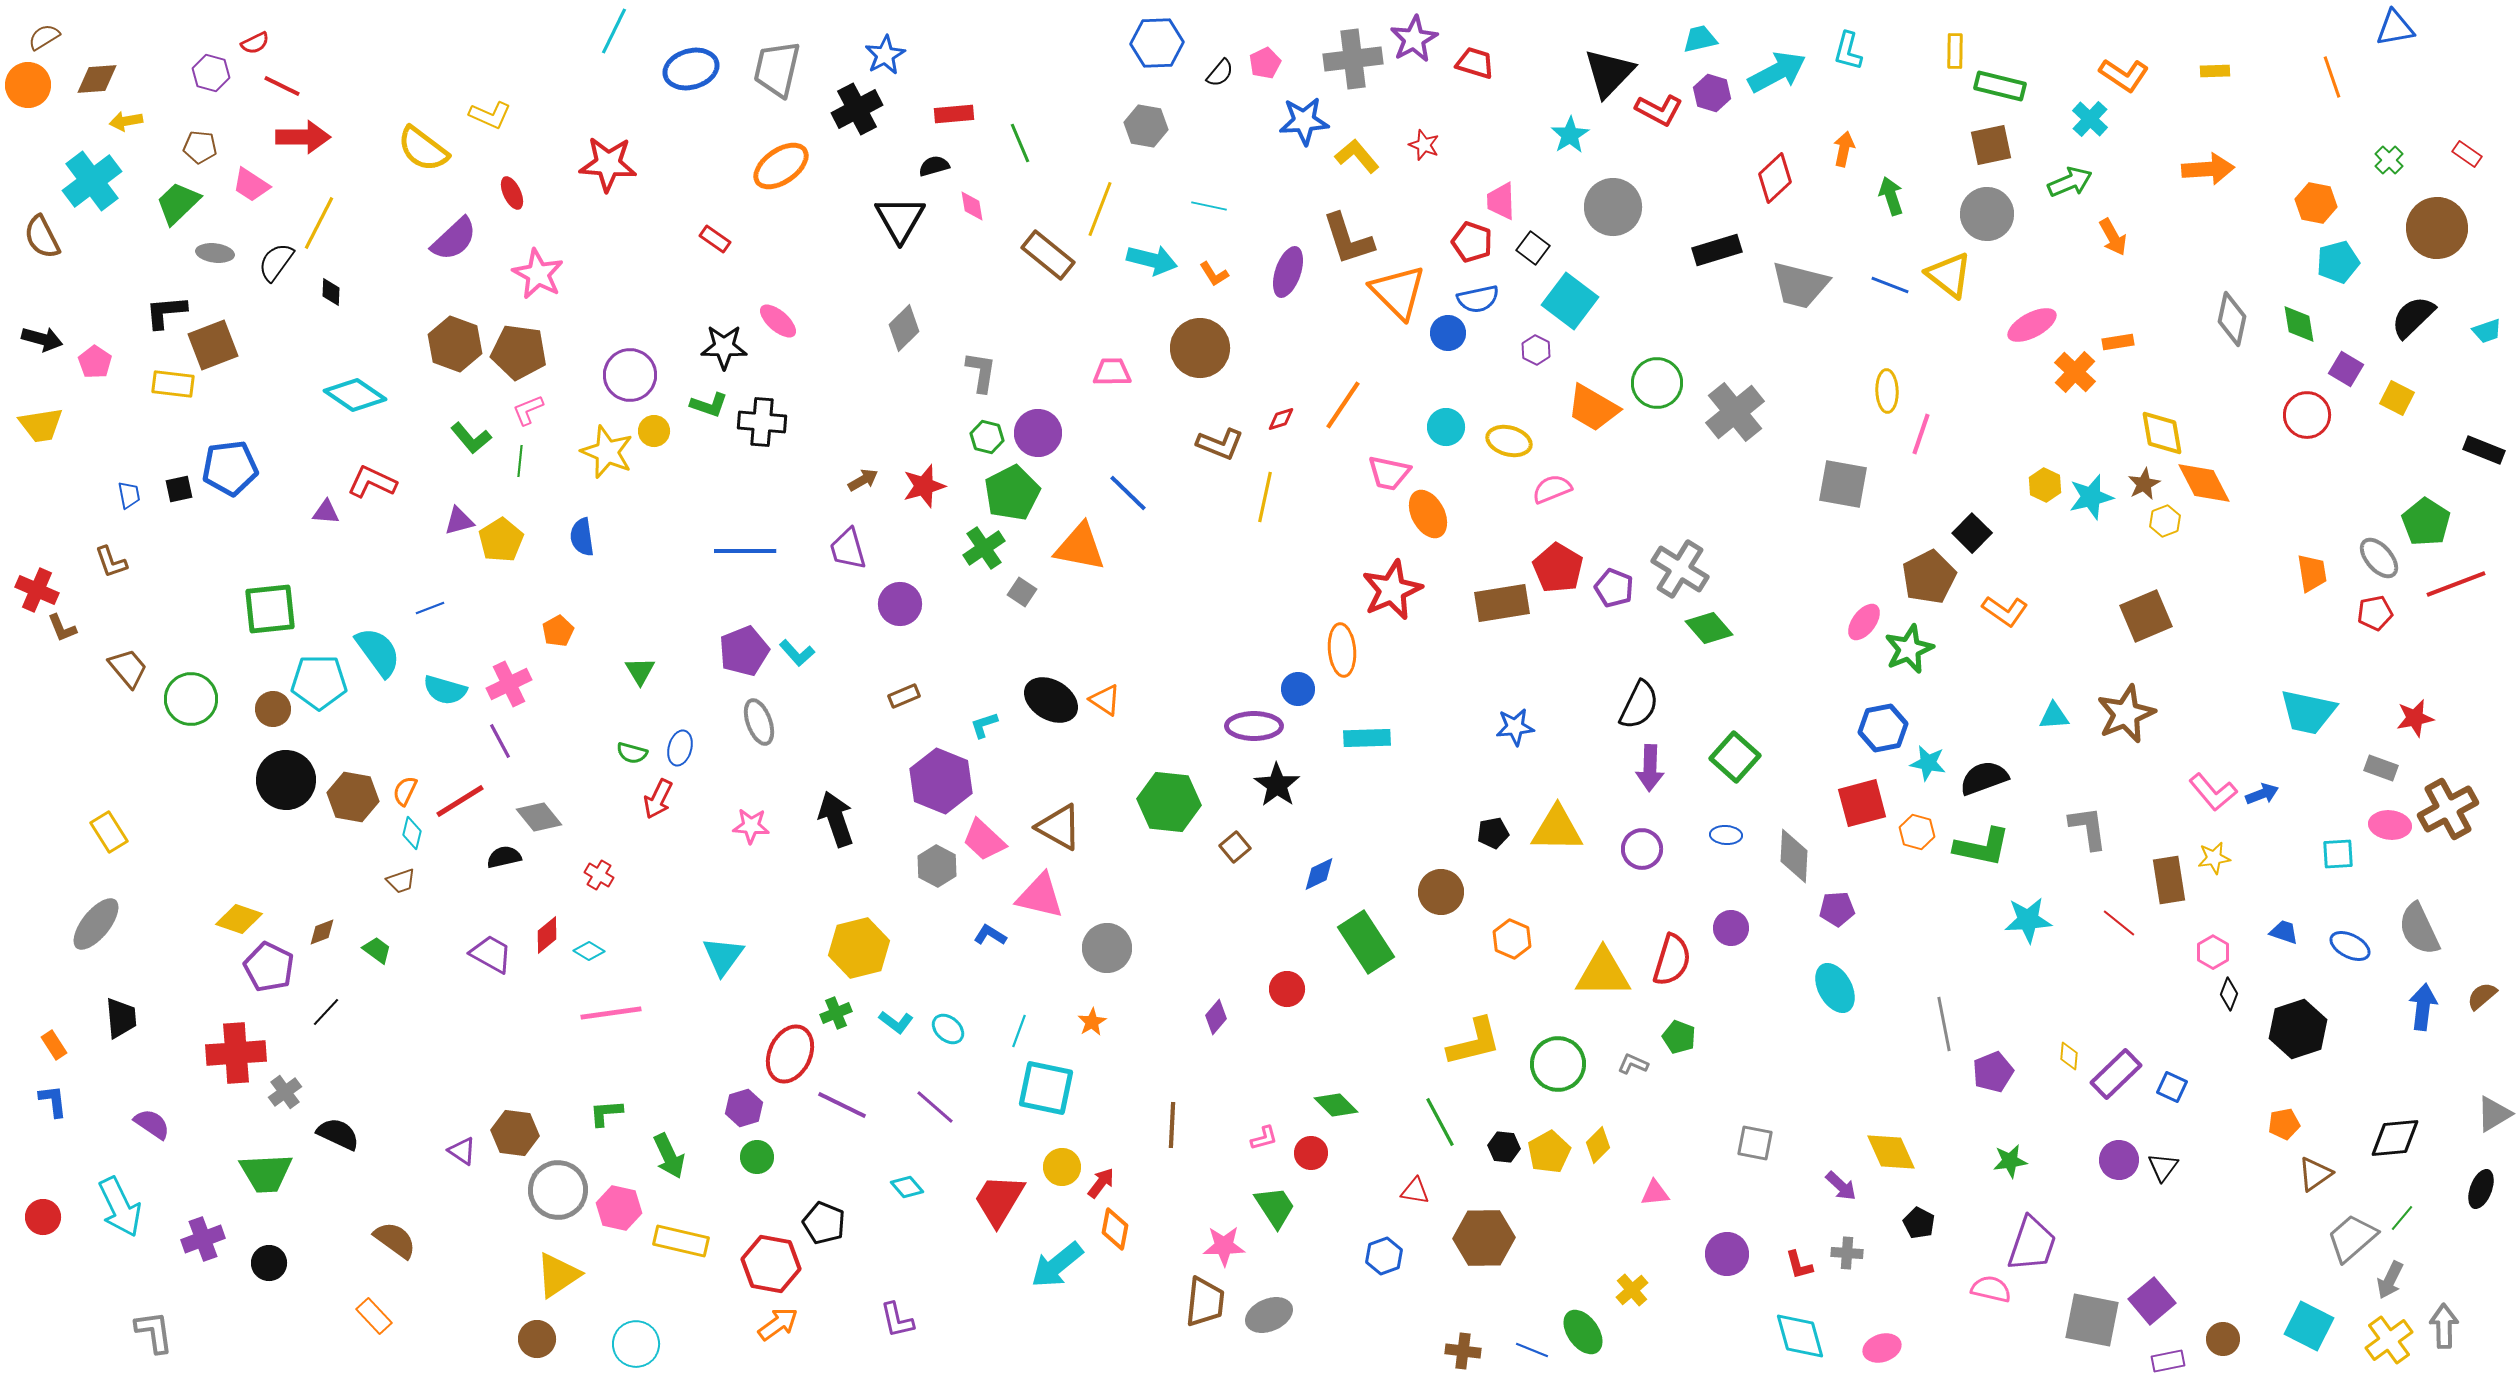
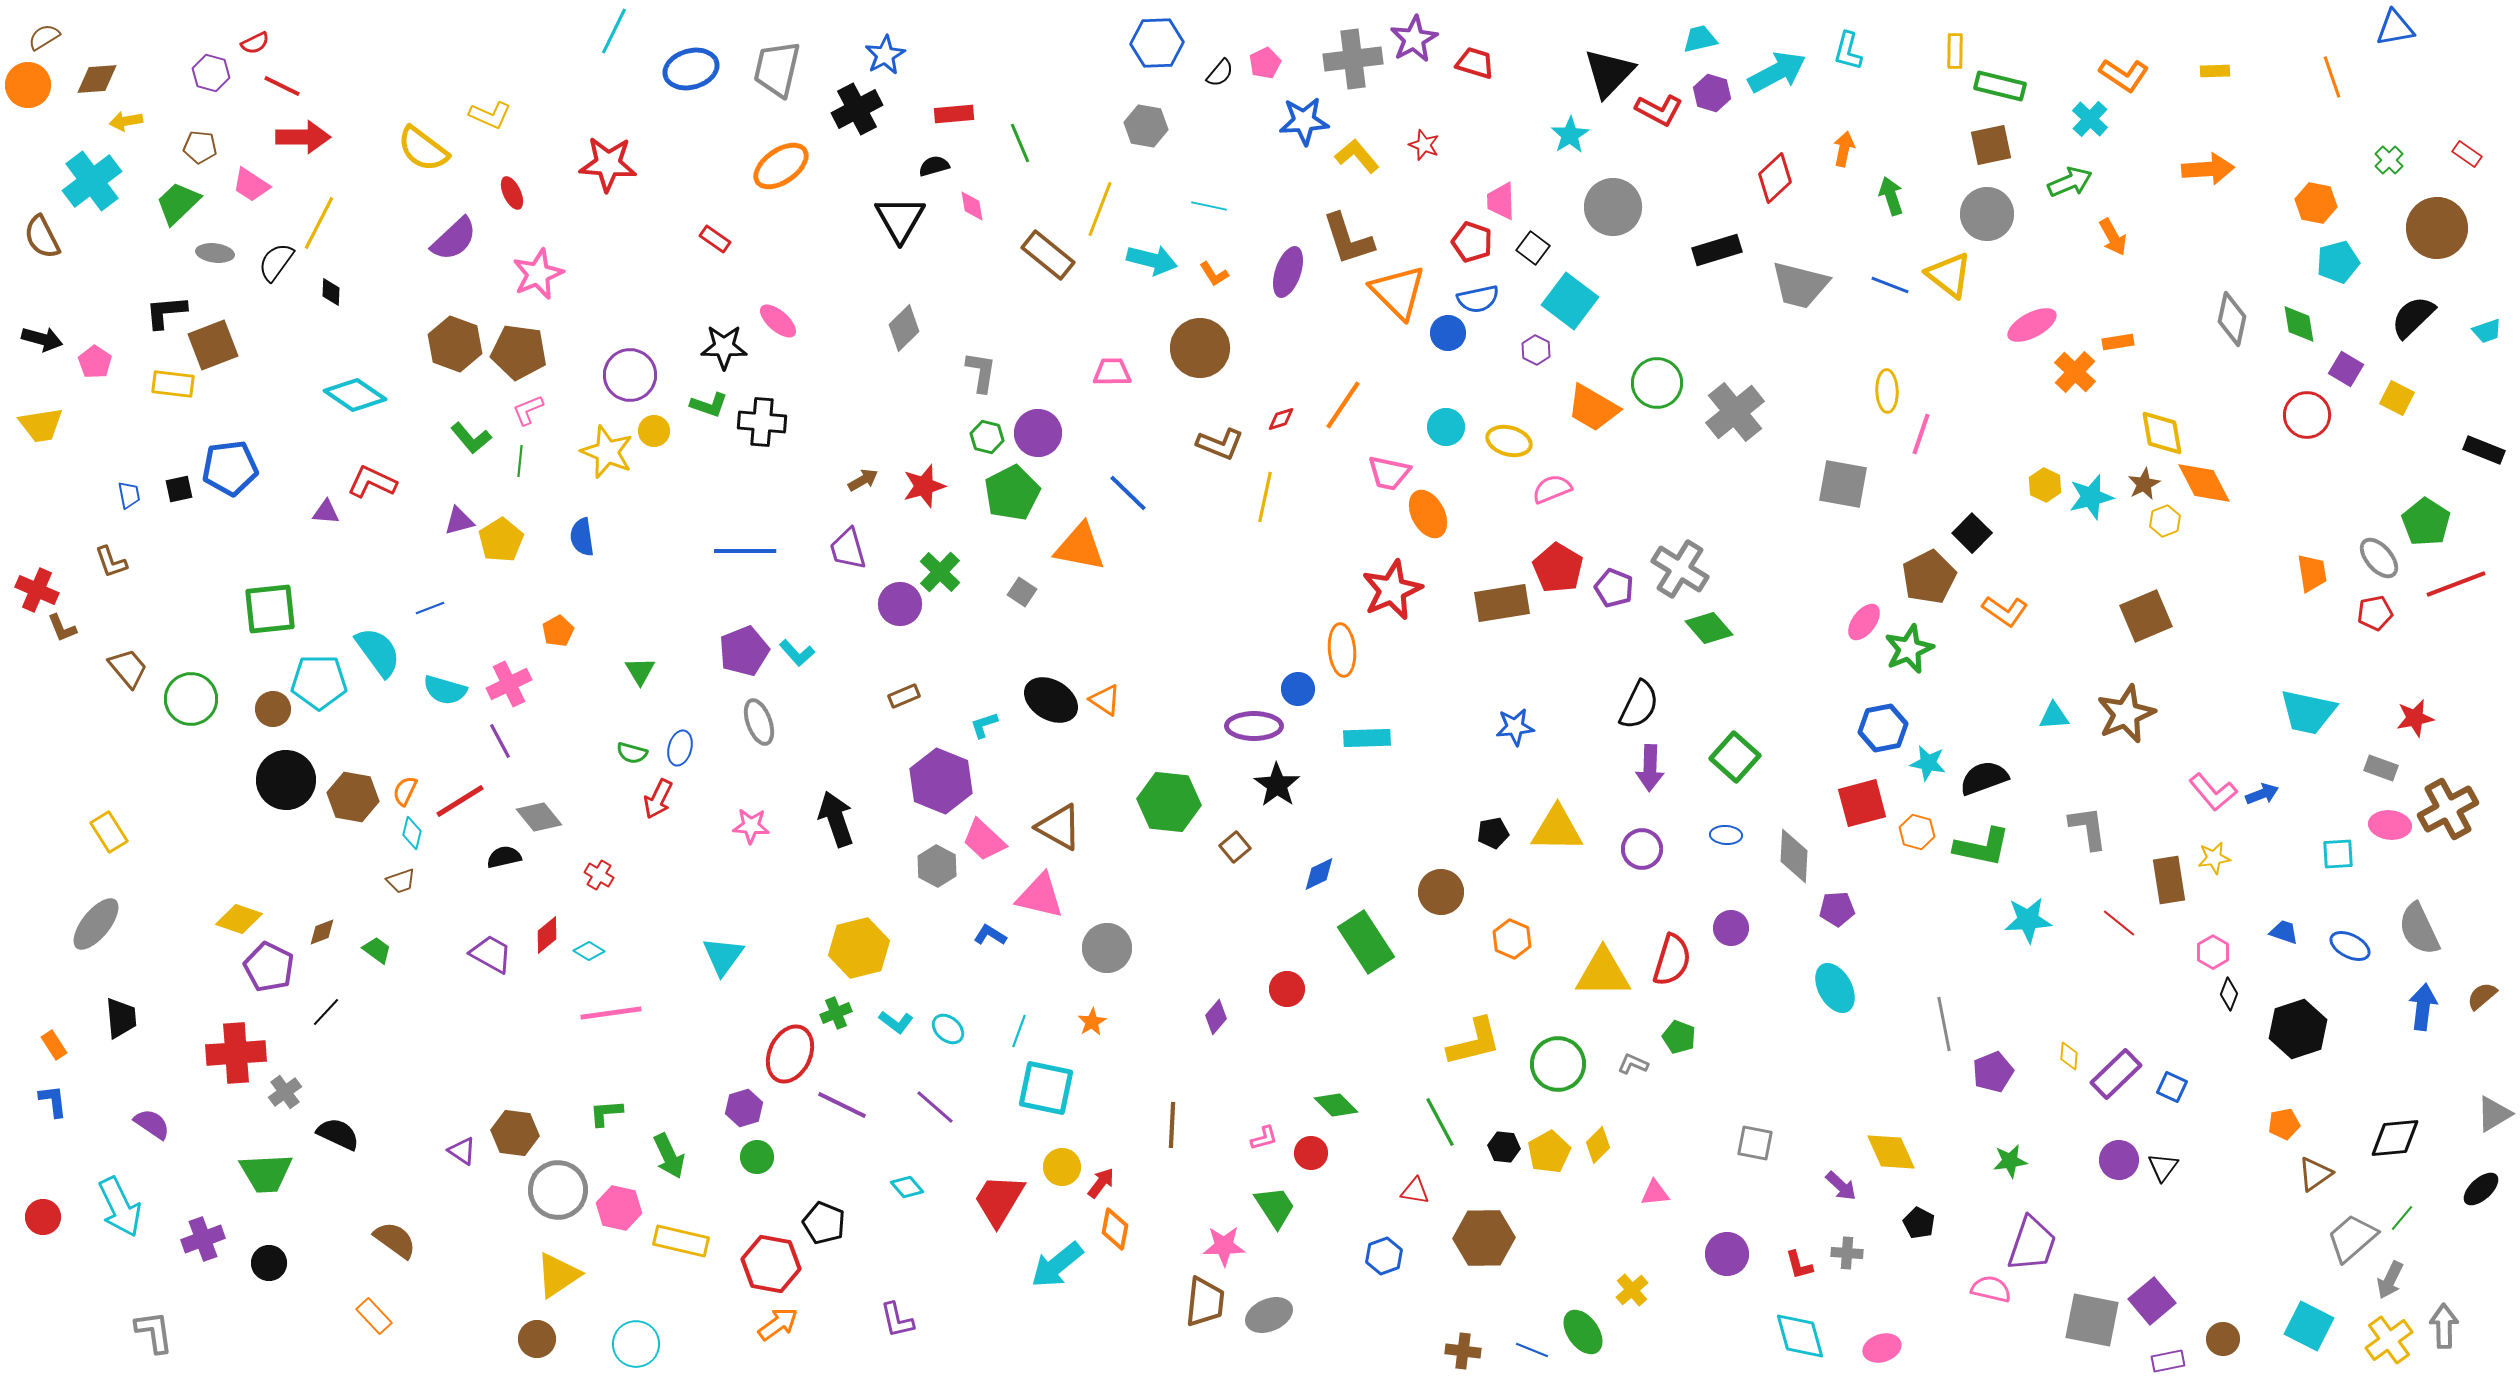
pink star at (538, 274): rotated 21 degrees clockwise
green cross at (984, 548): moved 44 px left, 24 px down; rotated 12 degrees counterclockwise
black ellipse at (2481, 1189): rotated 27 degrees clockwise
